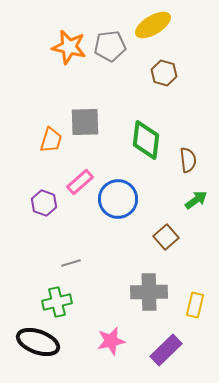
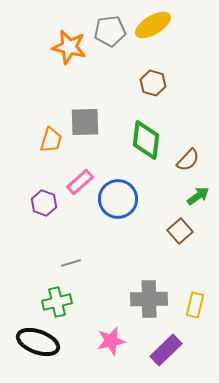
gray pentagon: moved 15 px up
brown hexagon: moved 11 px left, 10 px down
brown semicircle: rotated 50 degrees clockwise
green arrow: moved 2 px right, 4 px up
brown square: moved 14 px right, 6 px up
gray cross: moved 7 px down
